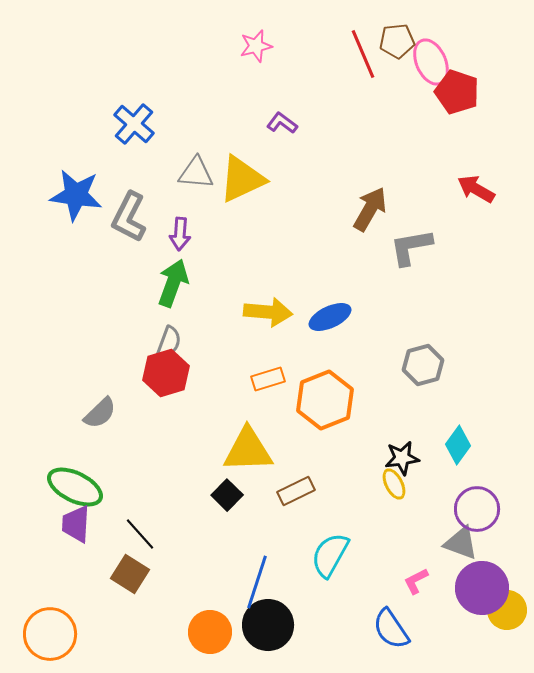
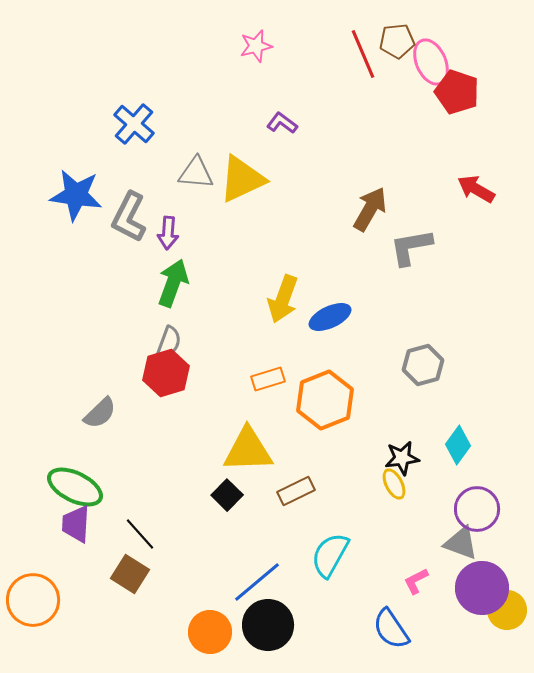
purple arrow at (180, 234): moved 12 px left, 1 px up
yellow arrow at (268, 312): moved 15 px right, 13 px up; rotated 105 degrees clockwise
blue line at (257, 582): rotated 32 degrees clockwise
orange circle at (50, 634): moved 17 px left, 34 px up
